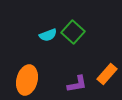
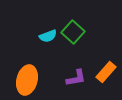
cyan semicircle: moved 1 px down
orange rectangle: moved 1 px left, 2 px up
purple L-shape: moved 1 px left, 6 px up
